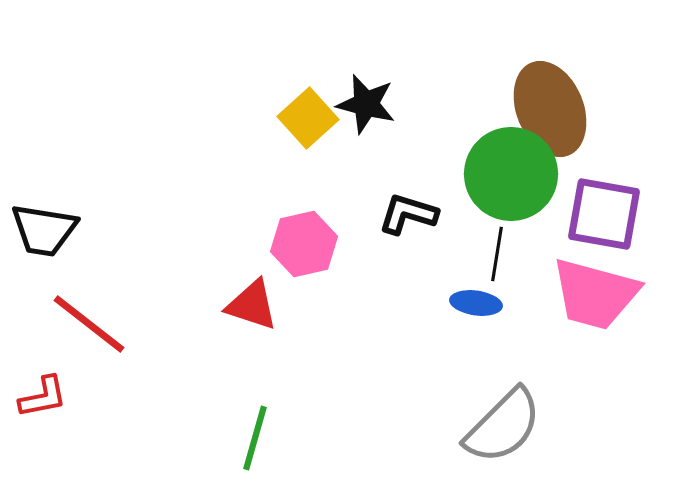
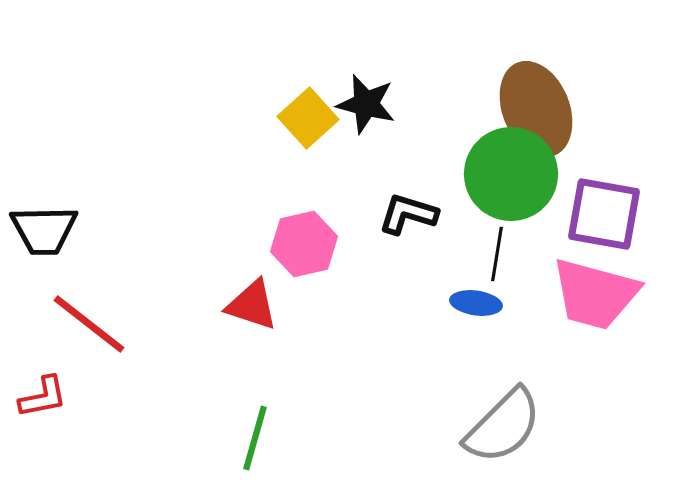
brown ellipse: moved 14 px left
black trapezoid: rotated 10 degrees counterclockwise
